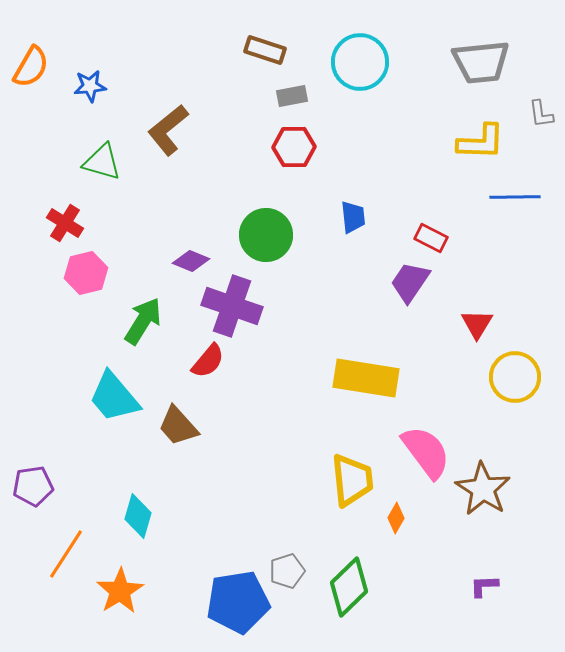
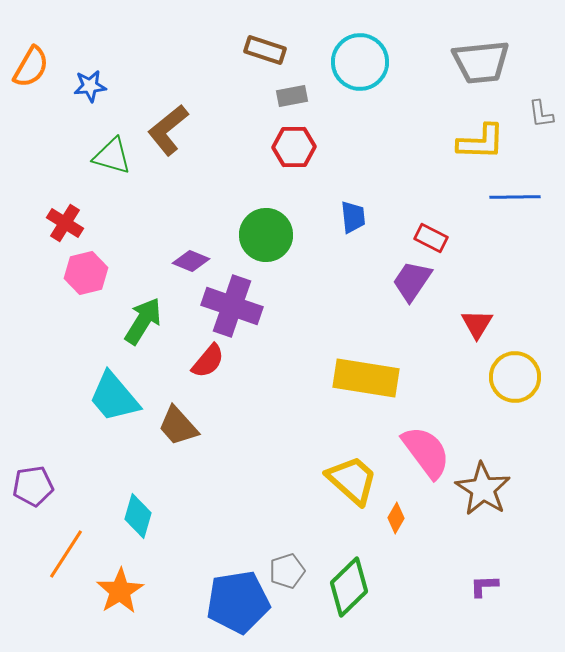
green triangle: moved 10 px right, 6 px up
purple trapezoid: moved 2 px right, 1 px up
yellow trapezoid: rotated 42 degrees counterclockwise
